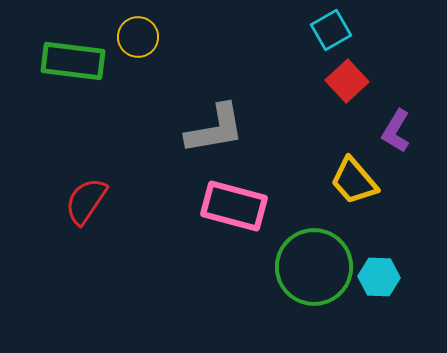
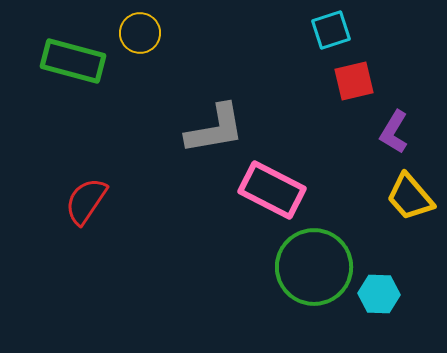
cyan square: rotated 12 degrees clockwise
yellow circle: moved 2 px right, 4 px up
green rectangle: rotated 8 degrees clockwise
red square: moved 7 px right; rotated 30 degrees clockwise
purple L-shape: moved 2 px left, 1 px down
yellow trapezoid: moved 56 px right, 16 px down
pink rectangle: moved 38 px right, 16 px up; rotated 12 degrees clockwise
cyan hexagon: moved 17 px down
